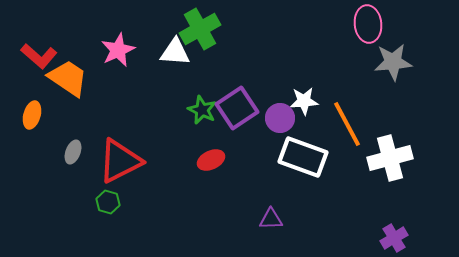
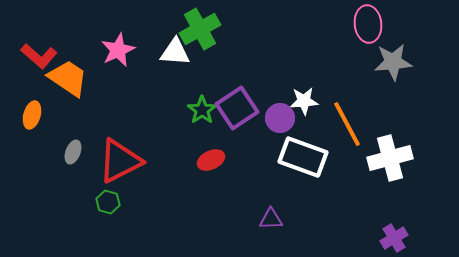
green star: rotated 12 degrees clockwise
